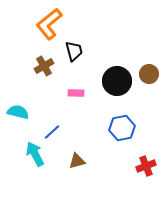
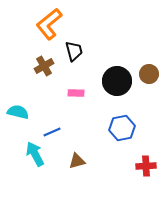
blue line: rotated 18 degrees clockwise
red cross: rotated 18 degrees clockwise
